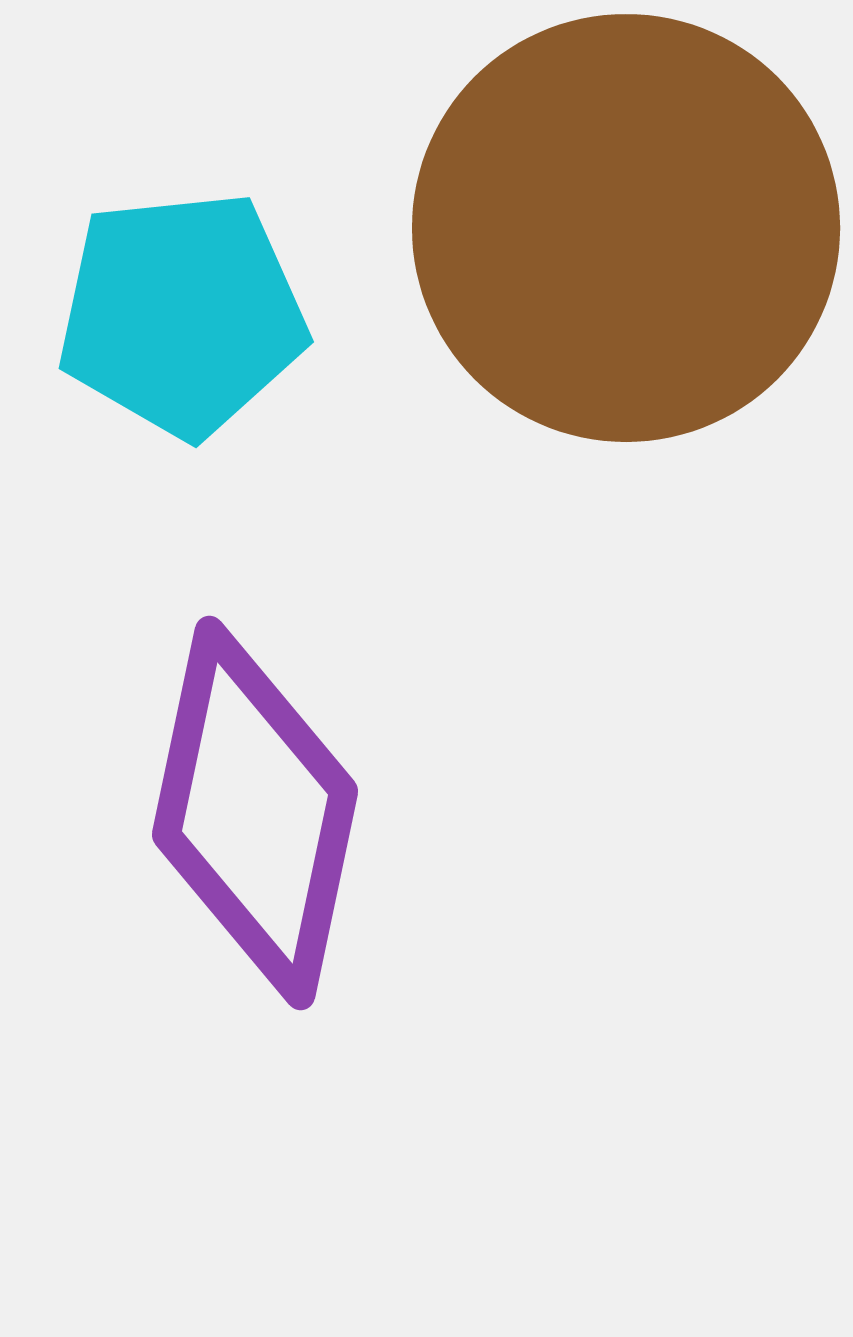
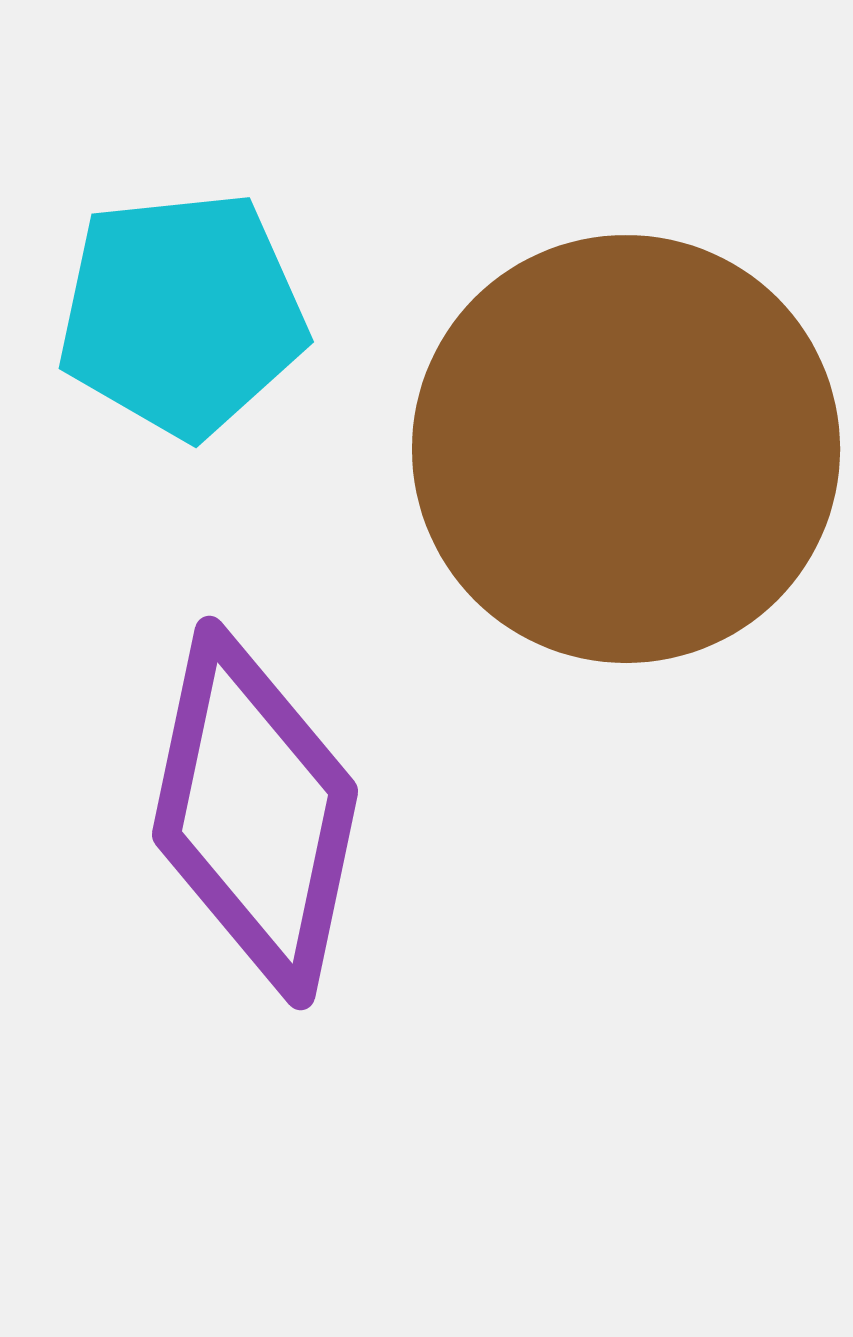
brown circle: moved 221 px down
